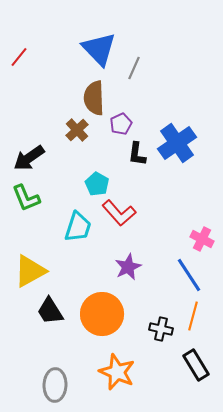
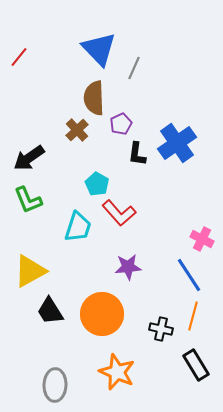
green L-shape: moved 2 px right, 2 px down
purple star: rotated 20 degrees clockwise
